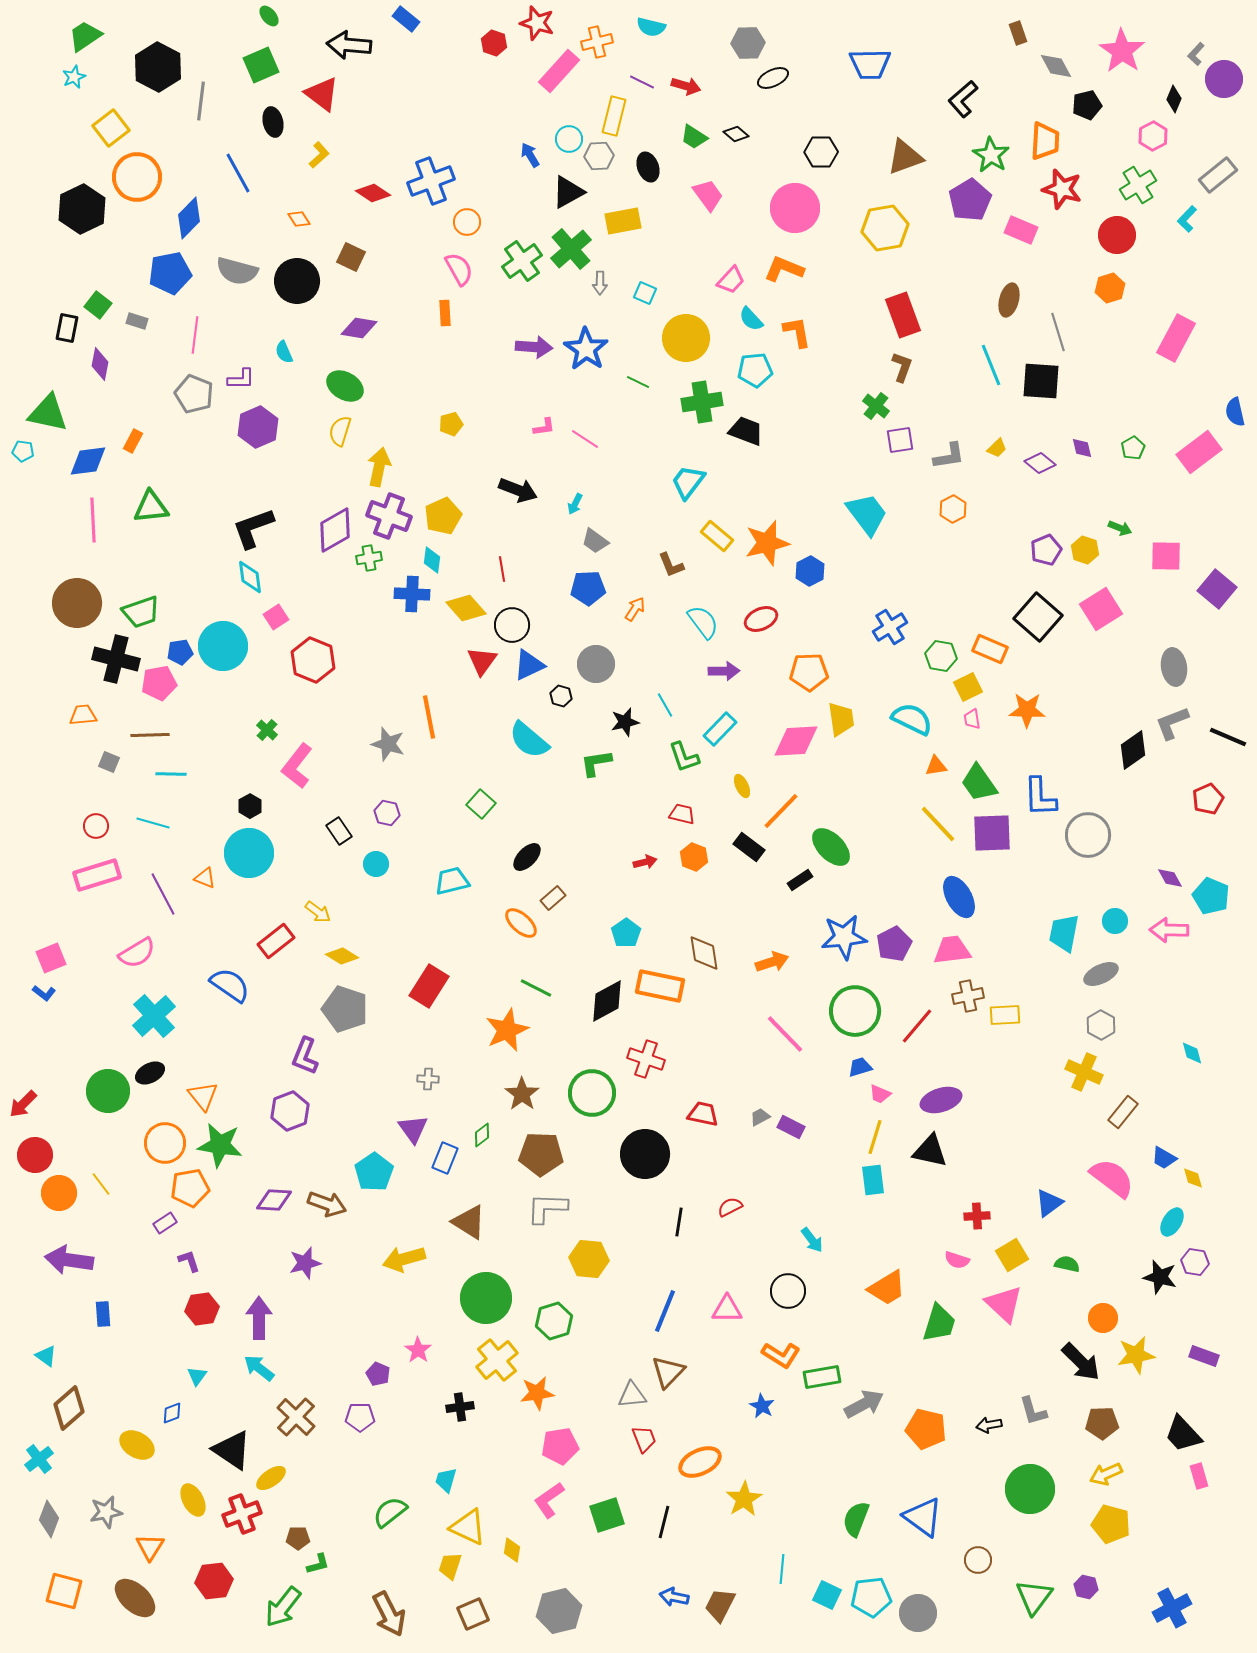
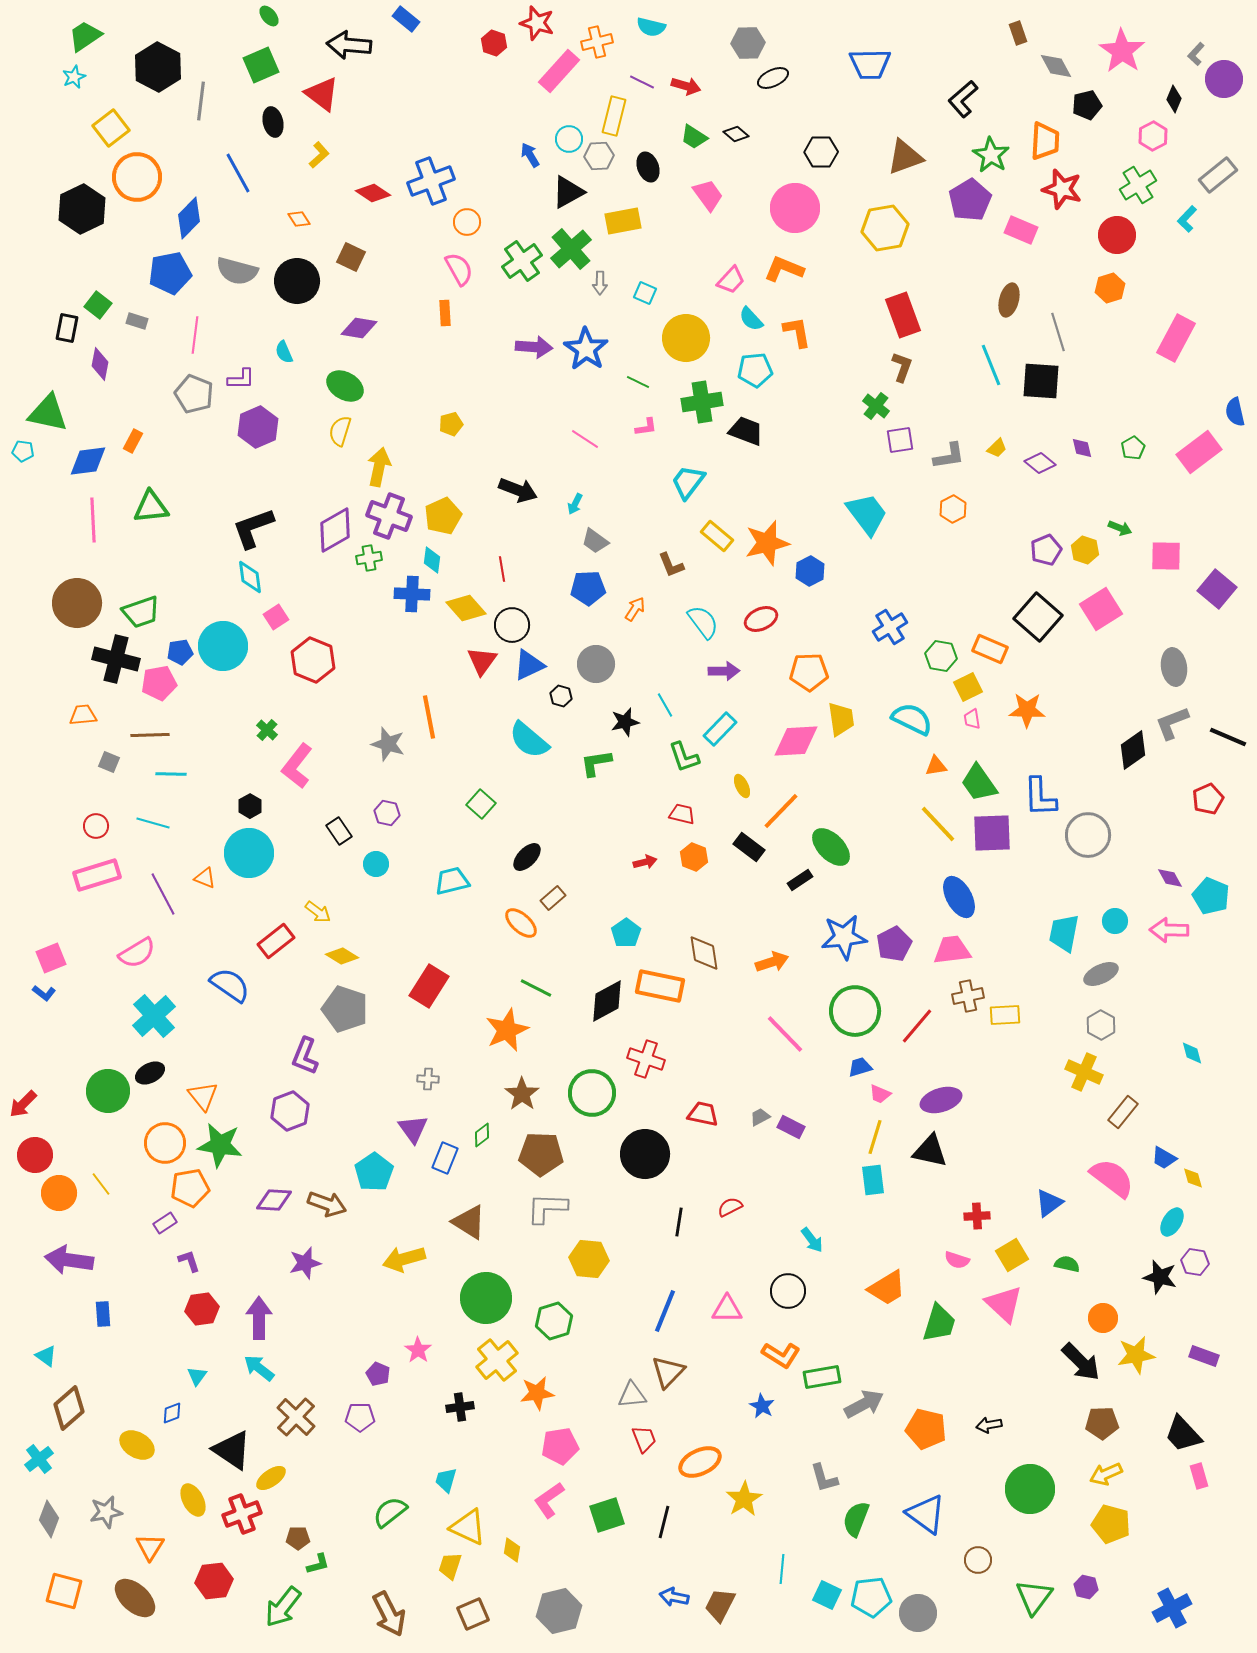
pink L-shape at (544, 427): moved 102 px right
gray L-shape at (1033, 1411): moved 209 px left, 67 px down
blue triangle at (923, 1517): moved 3 px right, 3 px up
